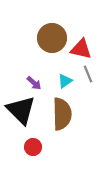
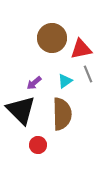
red triangle: rotated 25 degrees counterclockwise
purple arrow: rotated 98 degrees clockwise
red circle: moved 5 px right, 2 px up
